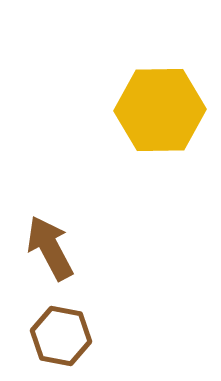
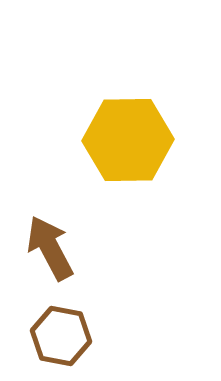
yellow hexagon: moved 32 px left, 30 px down
